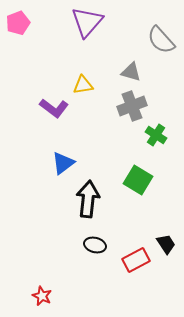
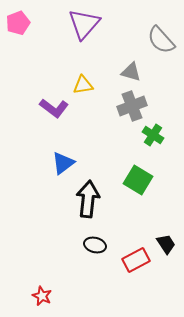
purple triangle: moved 3 px left, 2 px down
green cross: moved 3 px left
